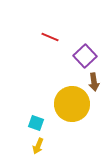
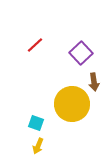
red line: moved 15 px left, 8 px down; rotated 66 degrees counterclockwise
purple square: moved 4 px left, 3 px up
